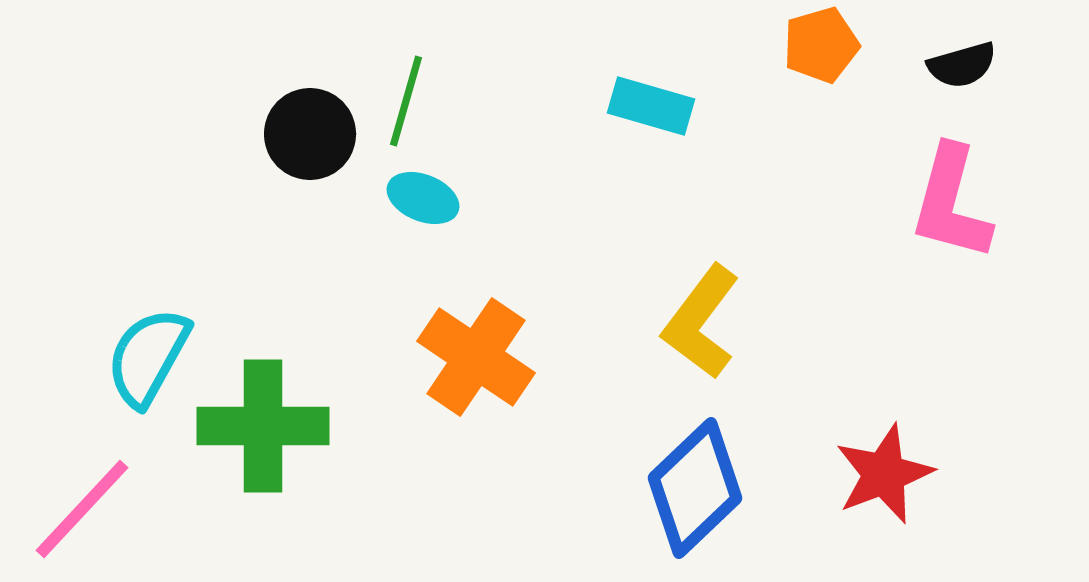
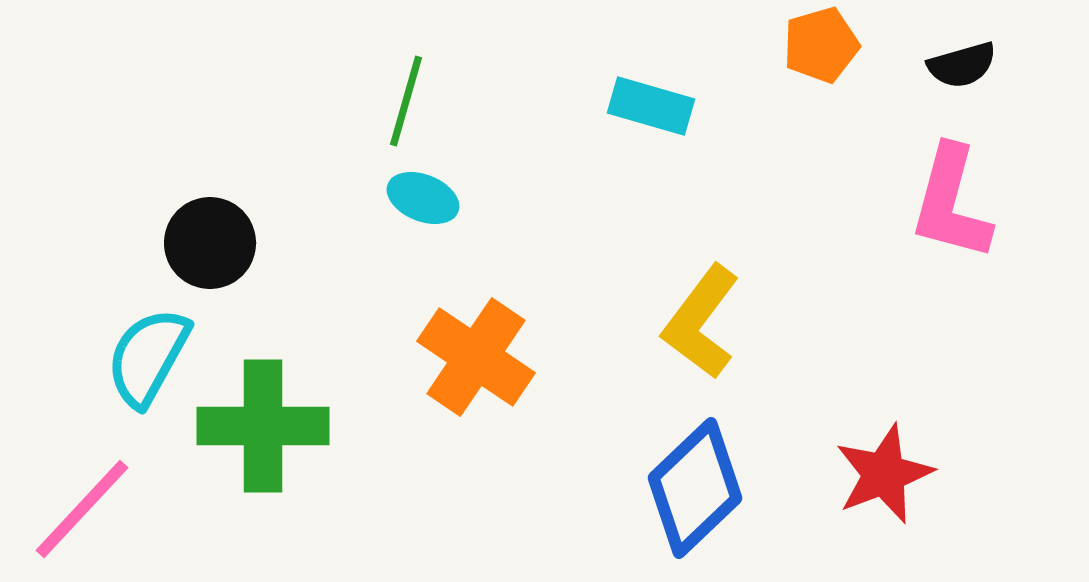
black circle: moved 100 px left, 109 px down
